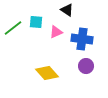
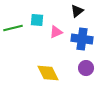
black triangle: moved 10 px right, 1 px down; rotated 48 degrees clockwise
cyan square: moved 1 px right, 2 px up
green line: rotated 24 degrees clockwise
purple circle: moved 2 px down
yellow diamond: moved 1 px right; rotated 15 degrees clockwise
